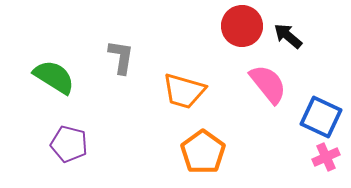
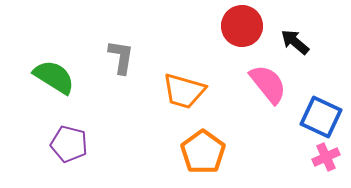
black arrow: moved 7 px right, 6 px down
